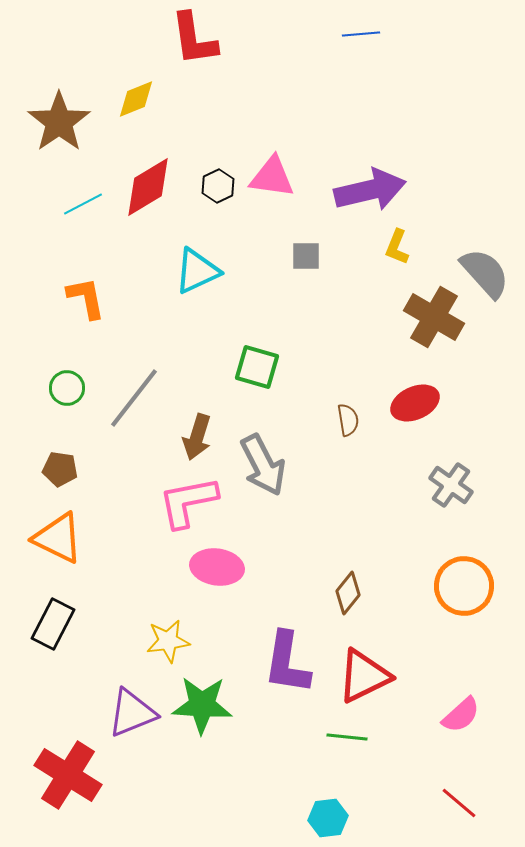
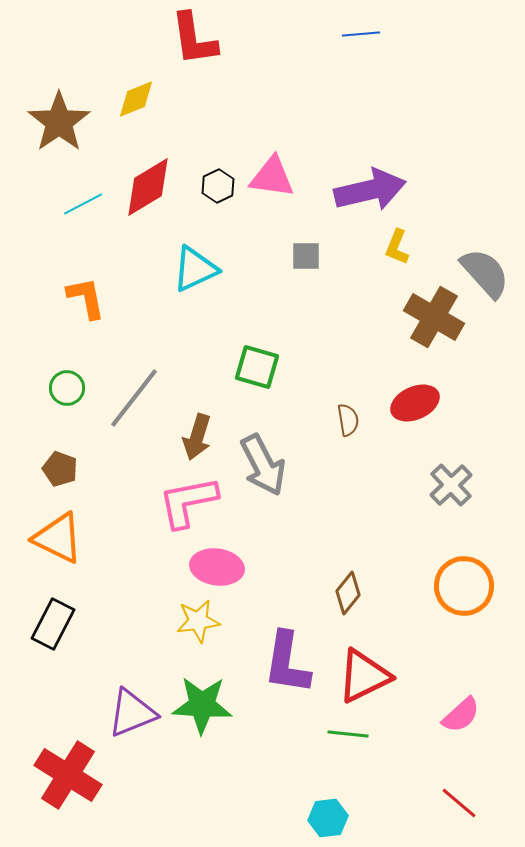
cyan triangle: moved 2 px left, 2 px up
brown pentagon: rotated 12 degrees clockwise
gray cross: rotated 12 degrees clockwise
yellow star: moved 30 px right, 20 px up
green line: moved 1 px right, 3 px up
